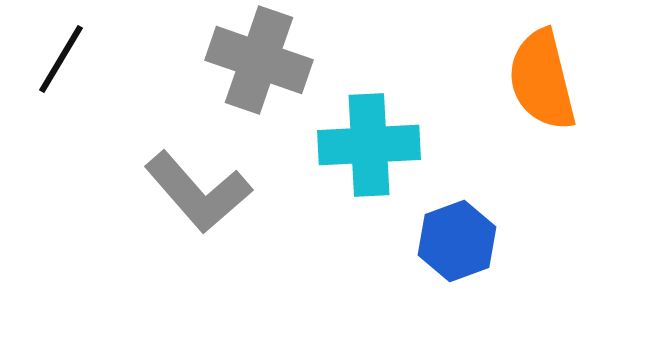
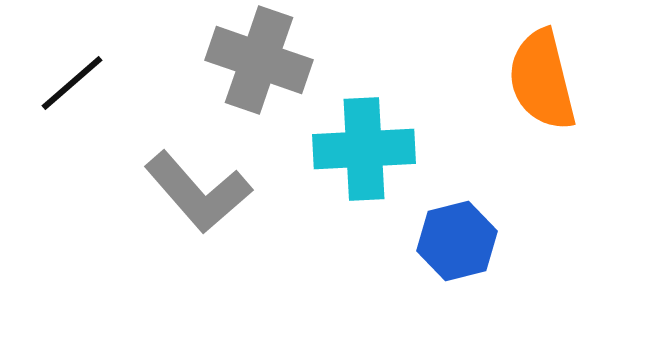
black line: moved 11 px right, 24 px down; rotated 18 degrees clockwise
cyan cross: moved 5 px left, 4 px down
blue hexagon: rotated 6 degrees clockwise
